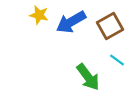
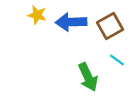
yellow star: moved 2 px left
blue arrow: rotated 28 degrees clockwise
green arrow: rotated 12 degrees clockwise
